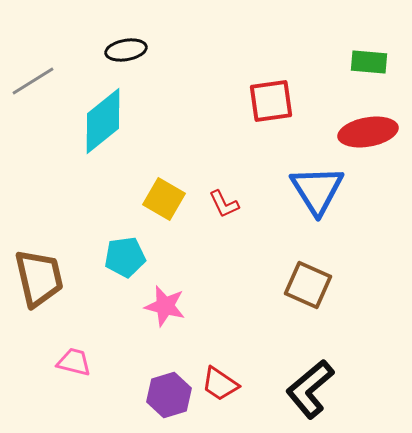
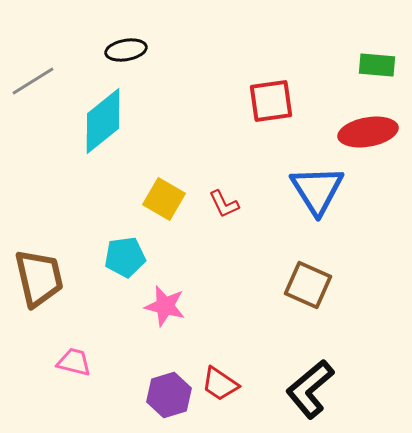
green rectangle: moved 8 px right, 3 px down
